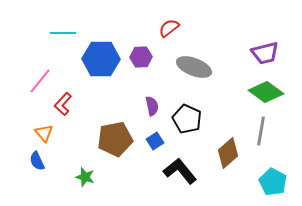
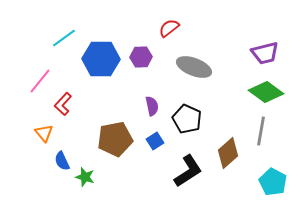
cyan line: moved 1 px right, 5 px down; rotated 35 degrees counterclockwise
blue semicircle: moved 25 px right
black L-shape: moved 8 px right; rotated 96 degrees clockwise
